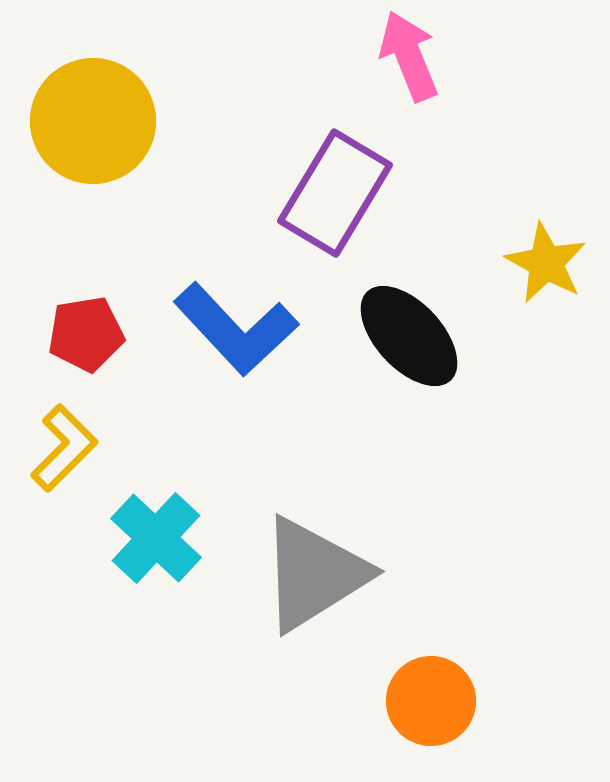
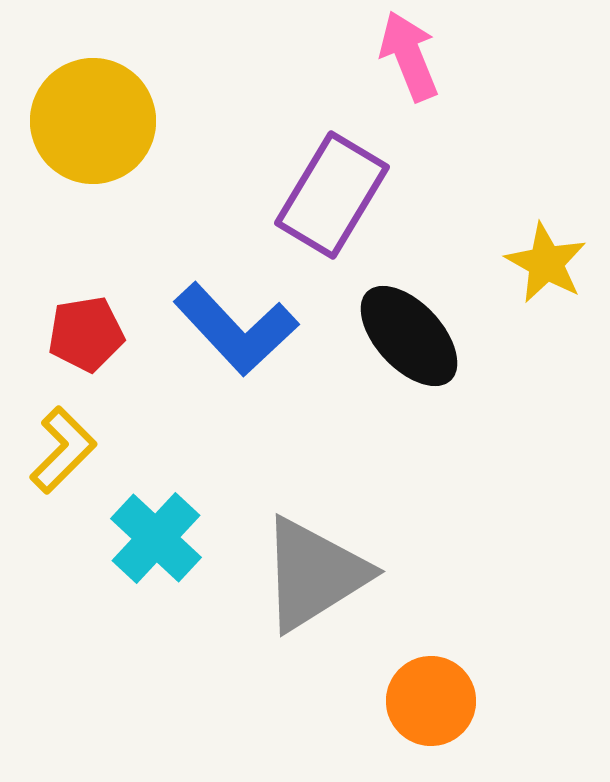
purple rectangle: moved 3 px left, 2 px down
yellow L-shape: moved 1 px left, 2 px down
